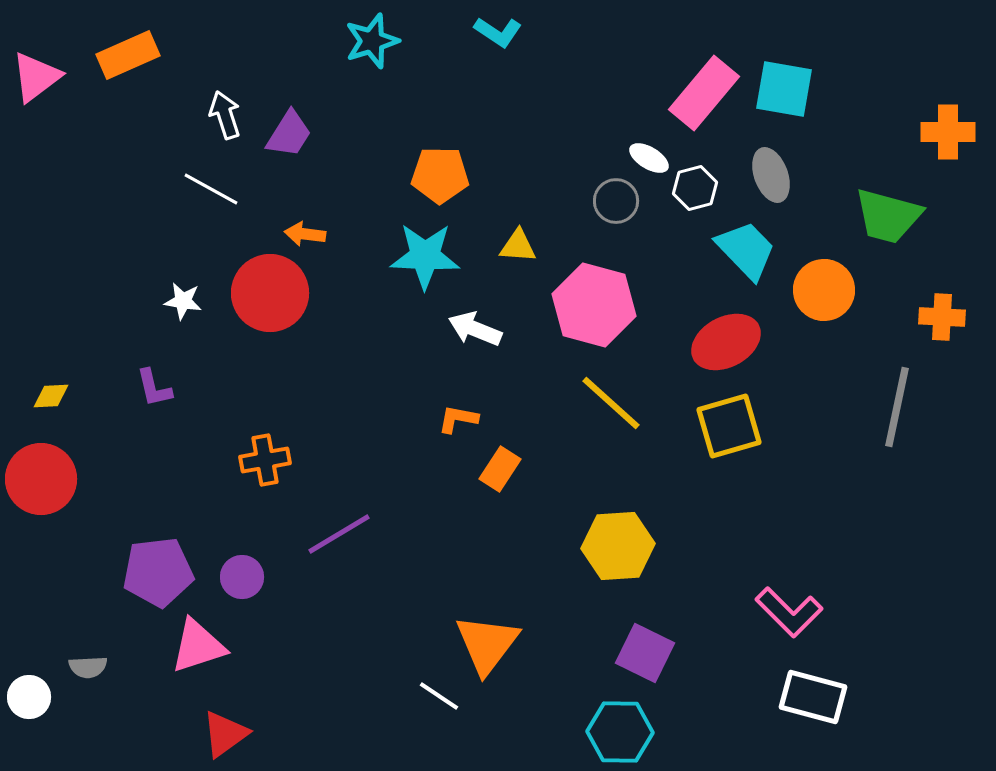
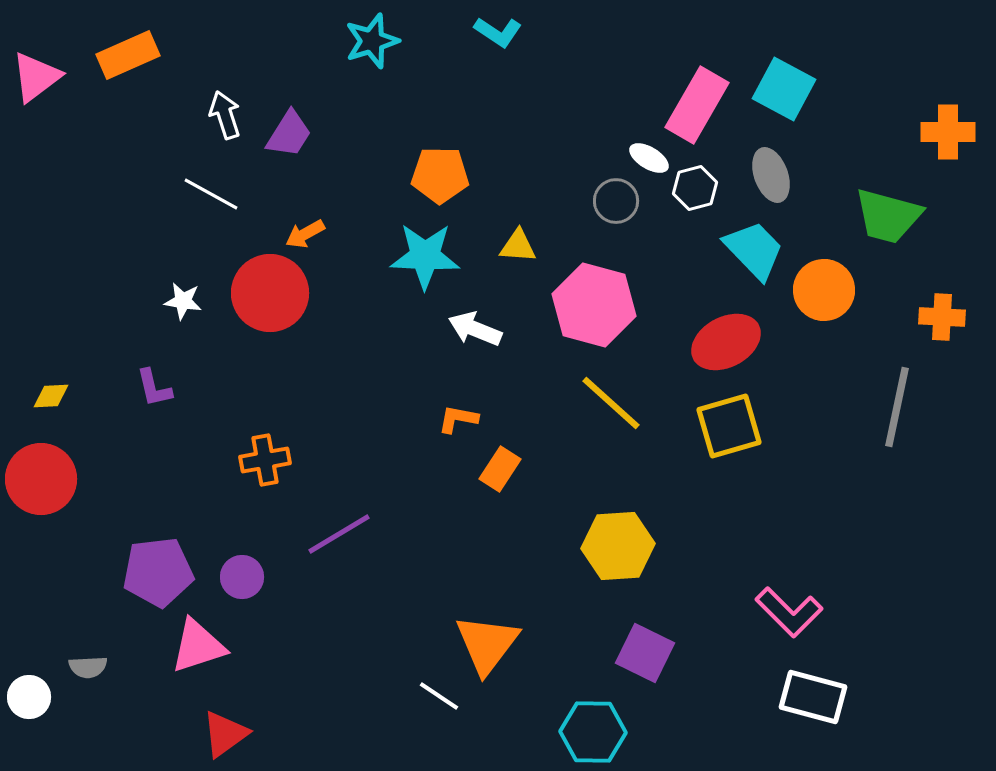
cyan square at (784, 89): rotated 18 degrees clockwise
pink rectangle at (704, 93): moved 7 px left, 12 px down; rotated 10 degrees counterclockwise
white line at (211, 189): moved 5 px down
orange arrow at (305, 234): rotated 36 degrees counterclockwise
cyan trapezoid at (746, 250): moved 8 px right
cyan hexagon at (620, 732): moved 27 px left
